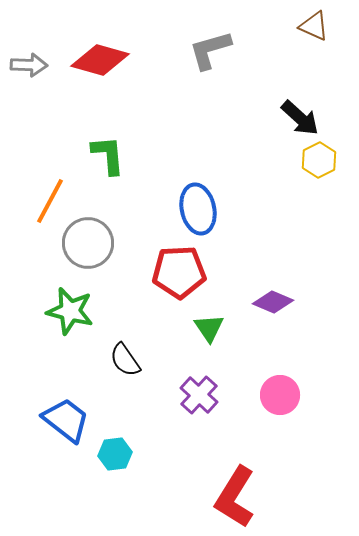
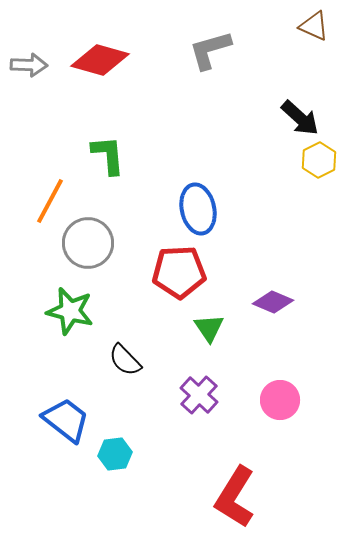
black semicircle: rotated 9 degrees counterclockwise
pink circle: moved 5 px down
